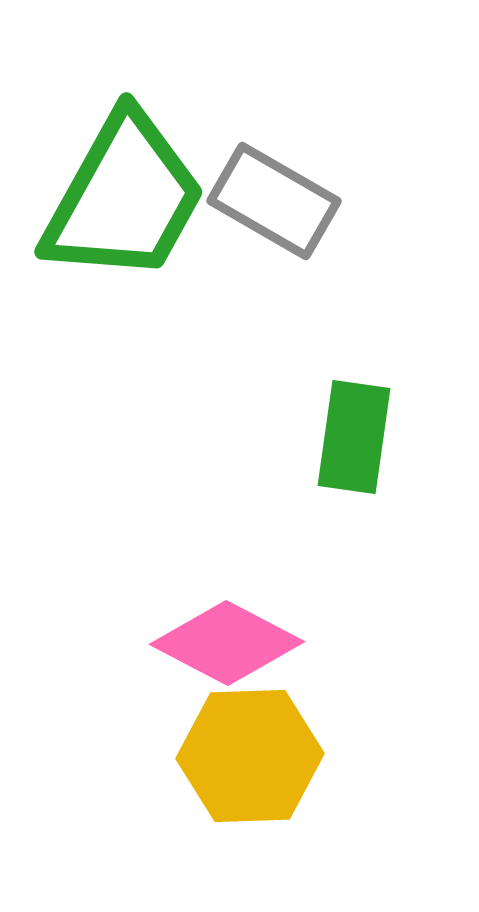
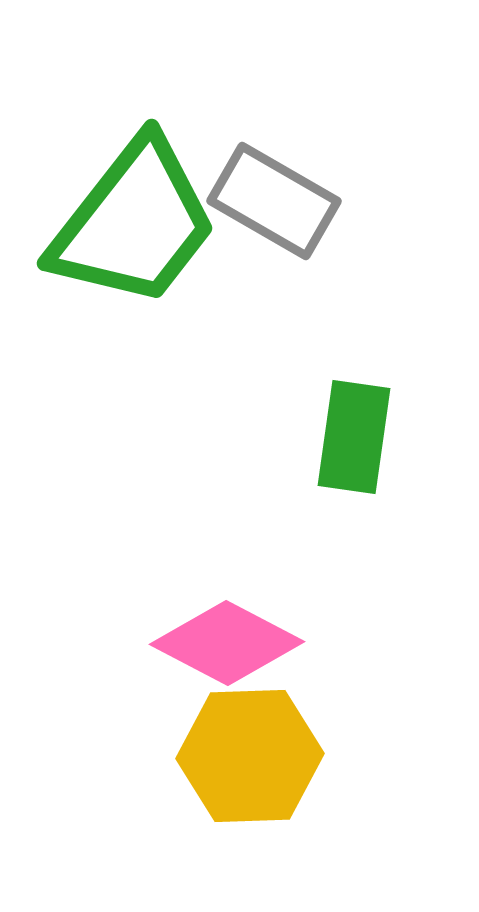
green trapezoid: moved 10 px right, 25 px down; rotated 9 degrees clockwise
